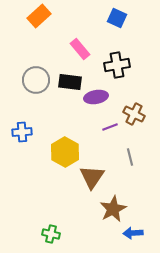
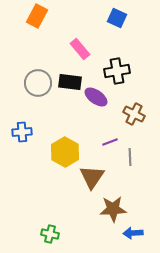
orange rectangle: moved 2 px left; rotated 20 degrees counterclockwise
black cross: moved 6 px down
gray circle: moved 2 px right, 3 px down
purple ellipse: rotated 45 degrees clockwise
purple line: moved 15 px down
gray line: rotated 12 degrees clockwise
brown star: rotated 24 degrees clockwise
green cross: moved 1 px left
